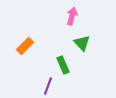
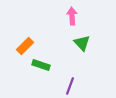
pink arrow: rotated 18 degrees counterclockwise
green rectangle: moved 22 px left; rotated 48 degrees counterclockwise
purple line: moved 22 px right
